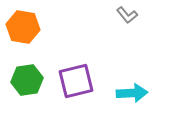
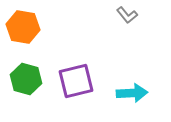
green hexagon: moved 1 px left, 1 px up; rotated 24 degrees clockwise
